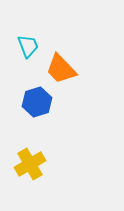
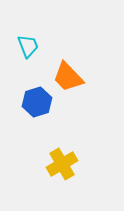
orange trapezoid: moved 7 px right, 8 px down
yellow cross: moved 32 px right
